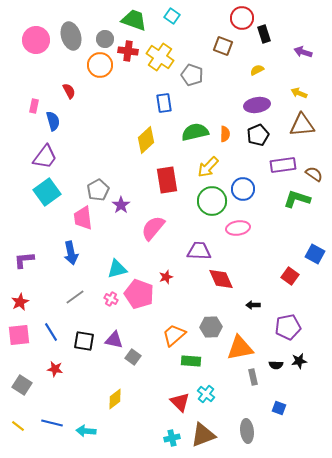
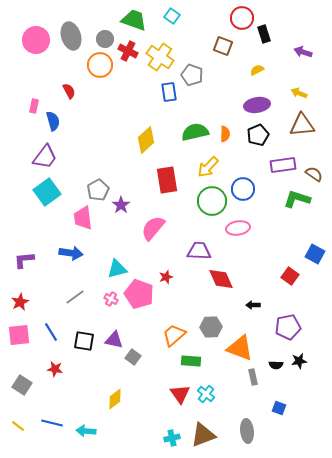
red cross at (128, 51): rotated 18 degrees clockwise
blue rectangle at (164, 103): moved 5 px right, 11 px up
blue arrow at (71, 253): rotated 70 degrees counterclockwise
orange triangle at (240, 348): rotated 32 degrees clockwise
red triangle at (180, 402): moved 8 px up; rotated 10 degrees clockwise
